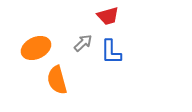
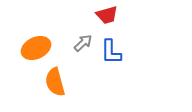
red trapezoid: moved 1 px left, 1 px up
orange semicircle: moved 2 px left, 2 px down
